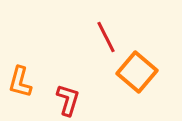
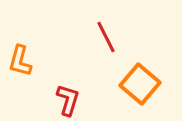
orange square: moved 3 px right, 12 px down
orange L-shape: moved 21 px up
